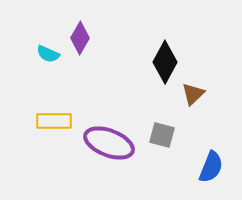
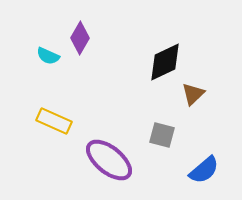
cyan semicircle: moved 2 px down
black diamond: rotated 36 degrees clockwise
yellow rectangle: rotated 24 degrees clockwise
purple ellipse: moved 17 px down; rotated 18 degrees clockwise
blue semicircle: moved 7 px left, 3 px down; rotated 28 degrees clockwise
